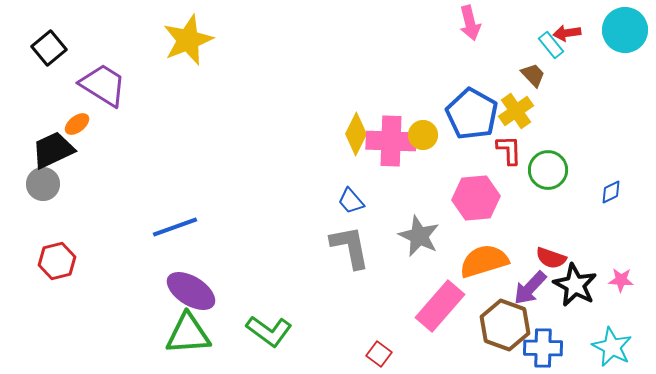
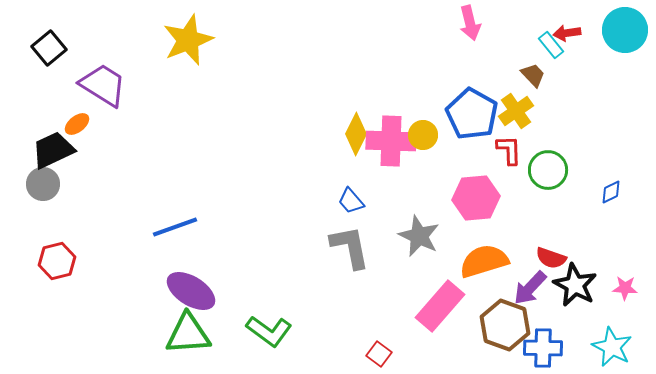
pink star: moved 4 px right, 8 px down
